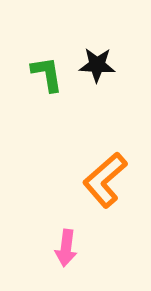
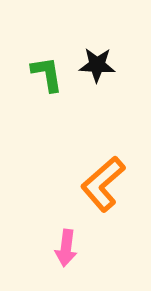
orange L-shape: moved 2 px left, 4 px down
